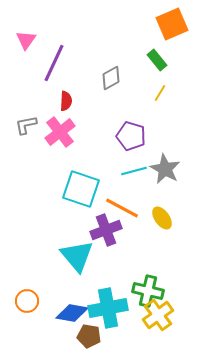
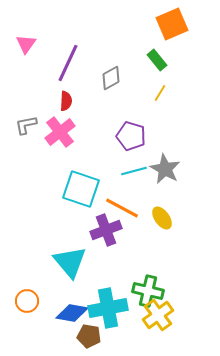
pink triangle: moved 4 px down
purple line: moved 14 px right
cyan triangle: moved 7 px left, 6 px down
